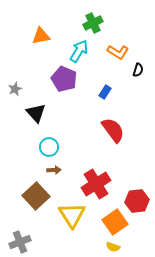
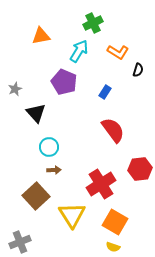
purple pentagon: moved 3 px down
red cross: moved 5 px right
red hexagon: moved 3 px right, 32 px up
orange square: rotated 25 degrees counterclockwise
